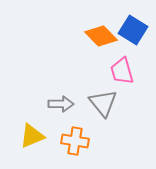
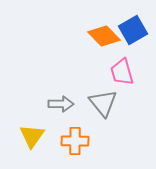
blue square: rotated 28 degrees clockwise
orange diamond: moved 3 px right
pink trapezoid: moved 1 px down
yellow triangle: rotated 32 degrees counterclockwise
orange cross: rotated 8 degrees counterclockwise
